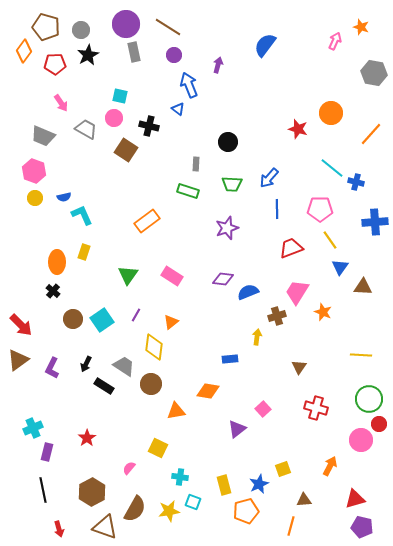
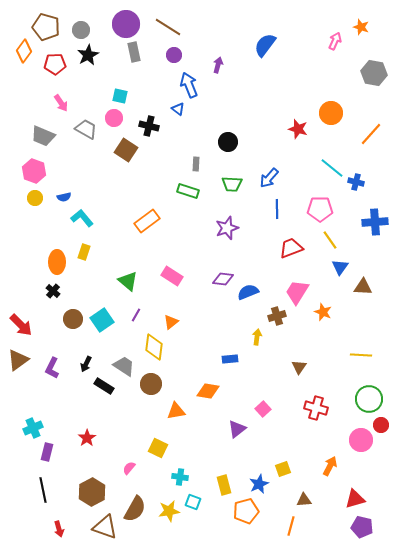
cyan L-shape at (82, 215): moved 3 px down; rotated 15 degrees counterclockwise
green triangle at (128, 275): moved 6 px down; rotated 25 degrees counterclockwise
red circle at (379, 424): moved 2 px right, 1 px down
